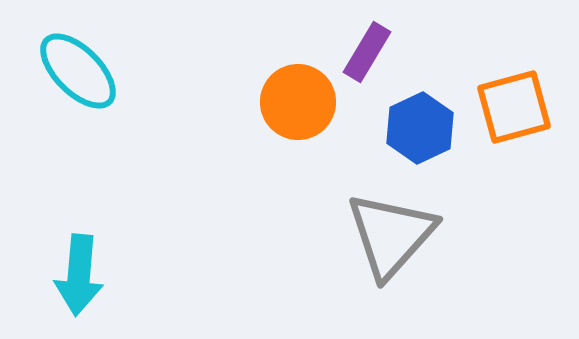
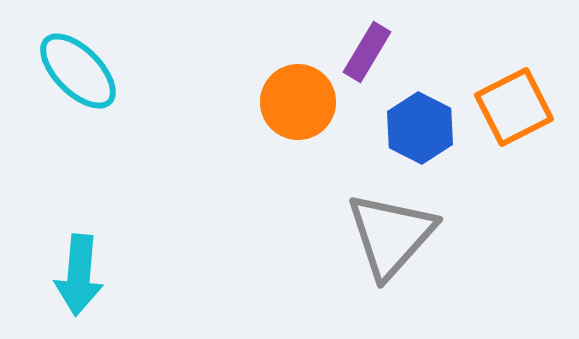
orange square: rotated 12 degrees counterclockwise
blue hexagon: rotated 8 degrees counterclockwise
